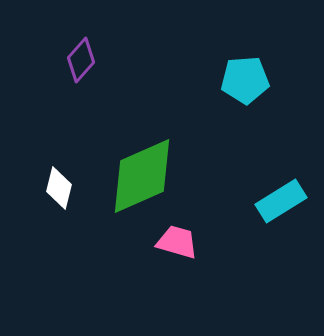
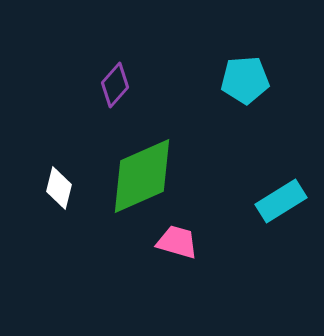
purple diamond: moved 34 px right, 25 px down
